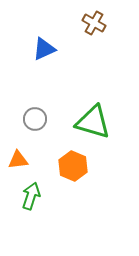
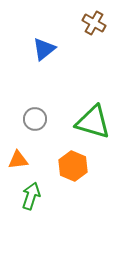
blue triangle: rotated 15 degrees counterclockwise
